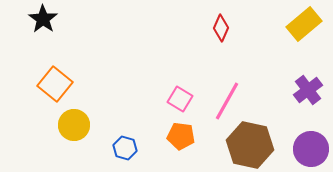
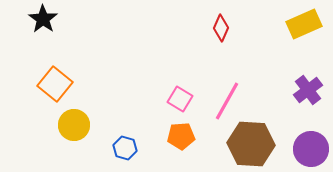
yellow rectangle: rotated 16 degrees clockwise
orange pentagon: rotated 12 degrees counterclockwise
brown hexagon: moved 1 px right, 1 px up; rotated 9 degrees counterclockwise
